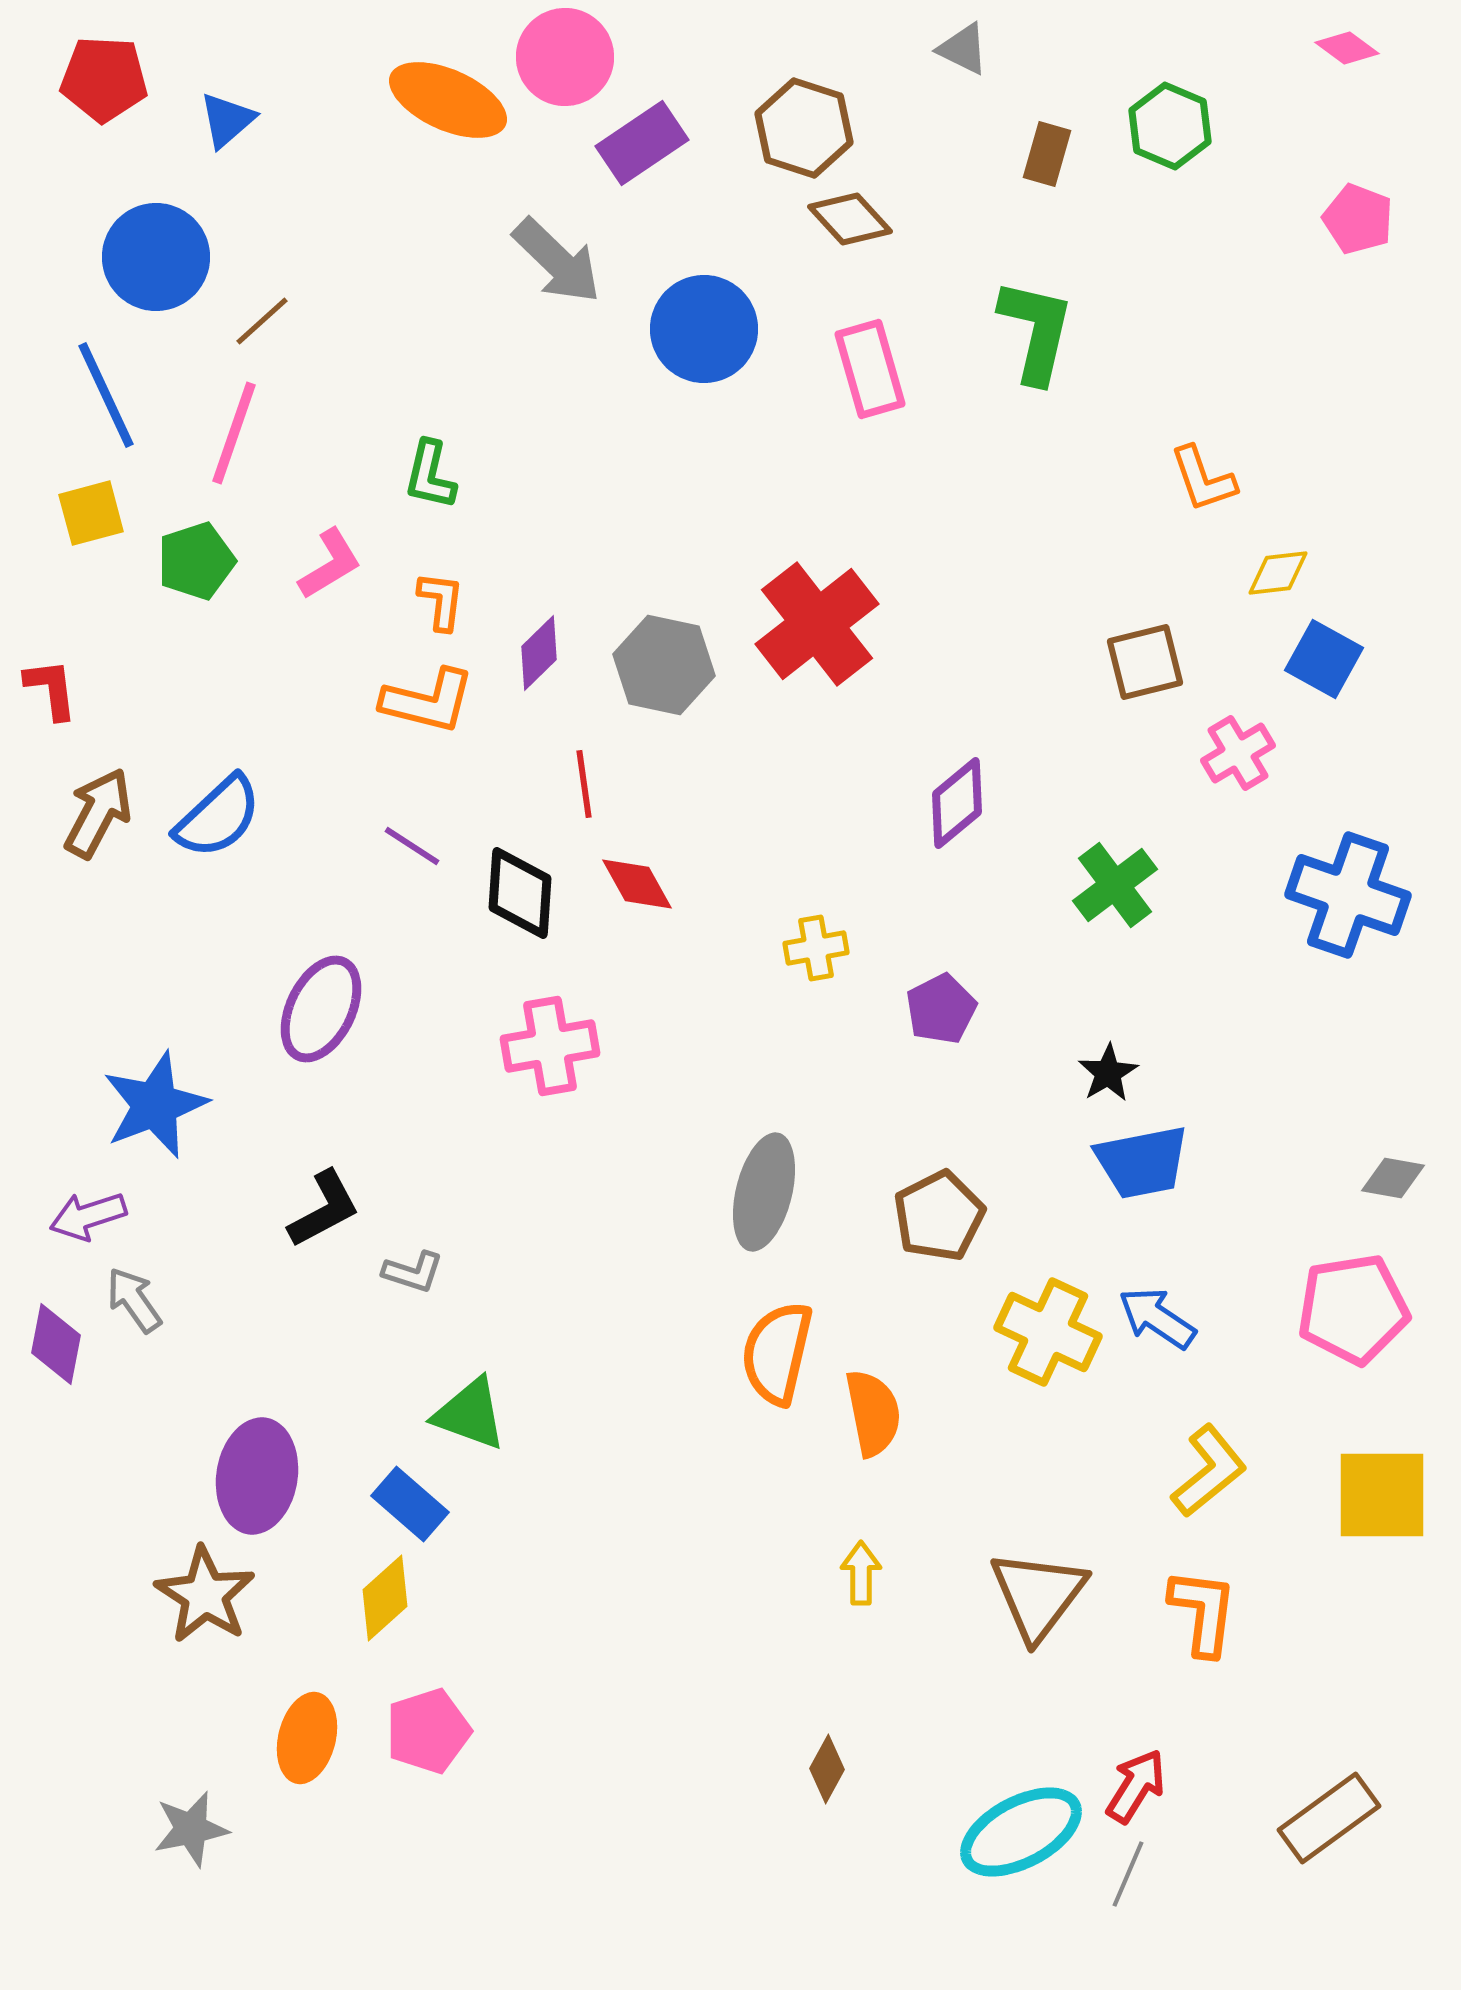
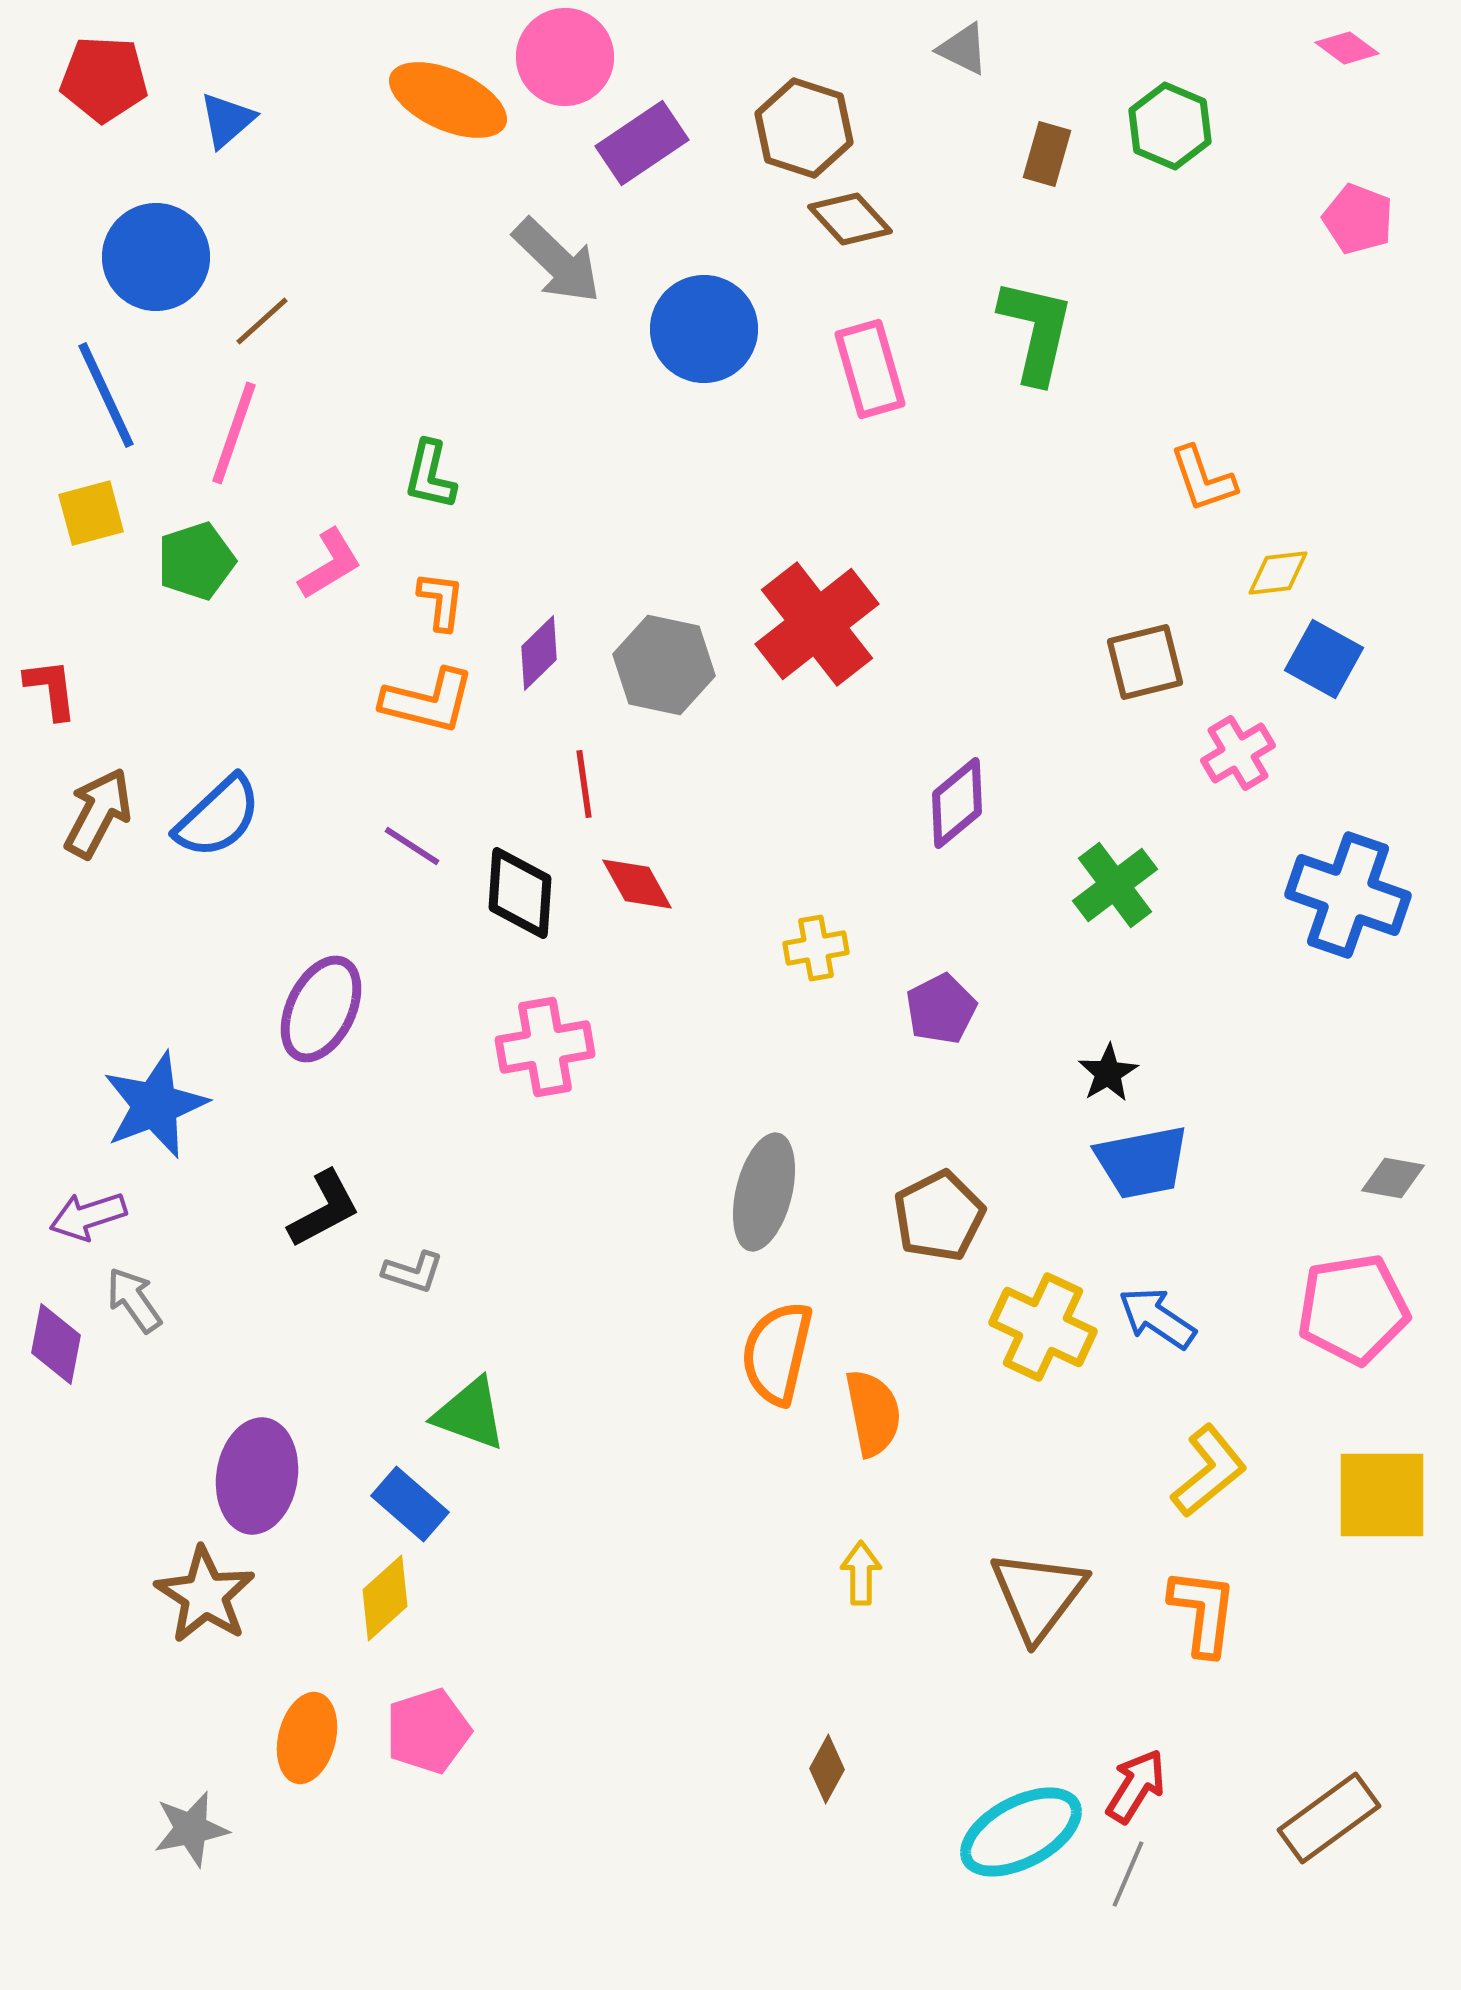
pink cross at (550, 1046): moved 5 px left, 1 px down
yellow cross at (1048, 1332): moved 5 px left, 5 px up
